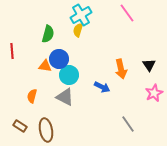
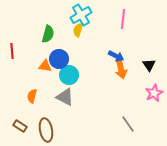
pink line: moved 4 px left, 6 px down; rotated 42 degrees clockwise
blue arrow: moved 14 px right, 31 px up
